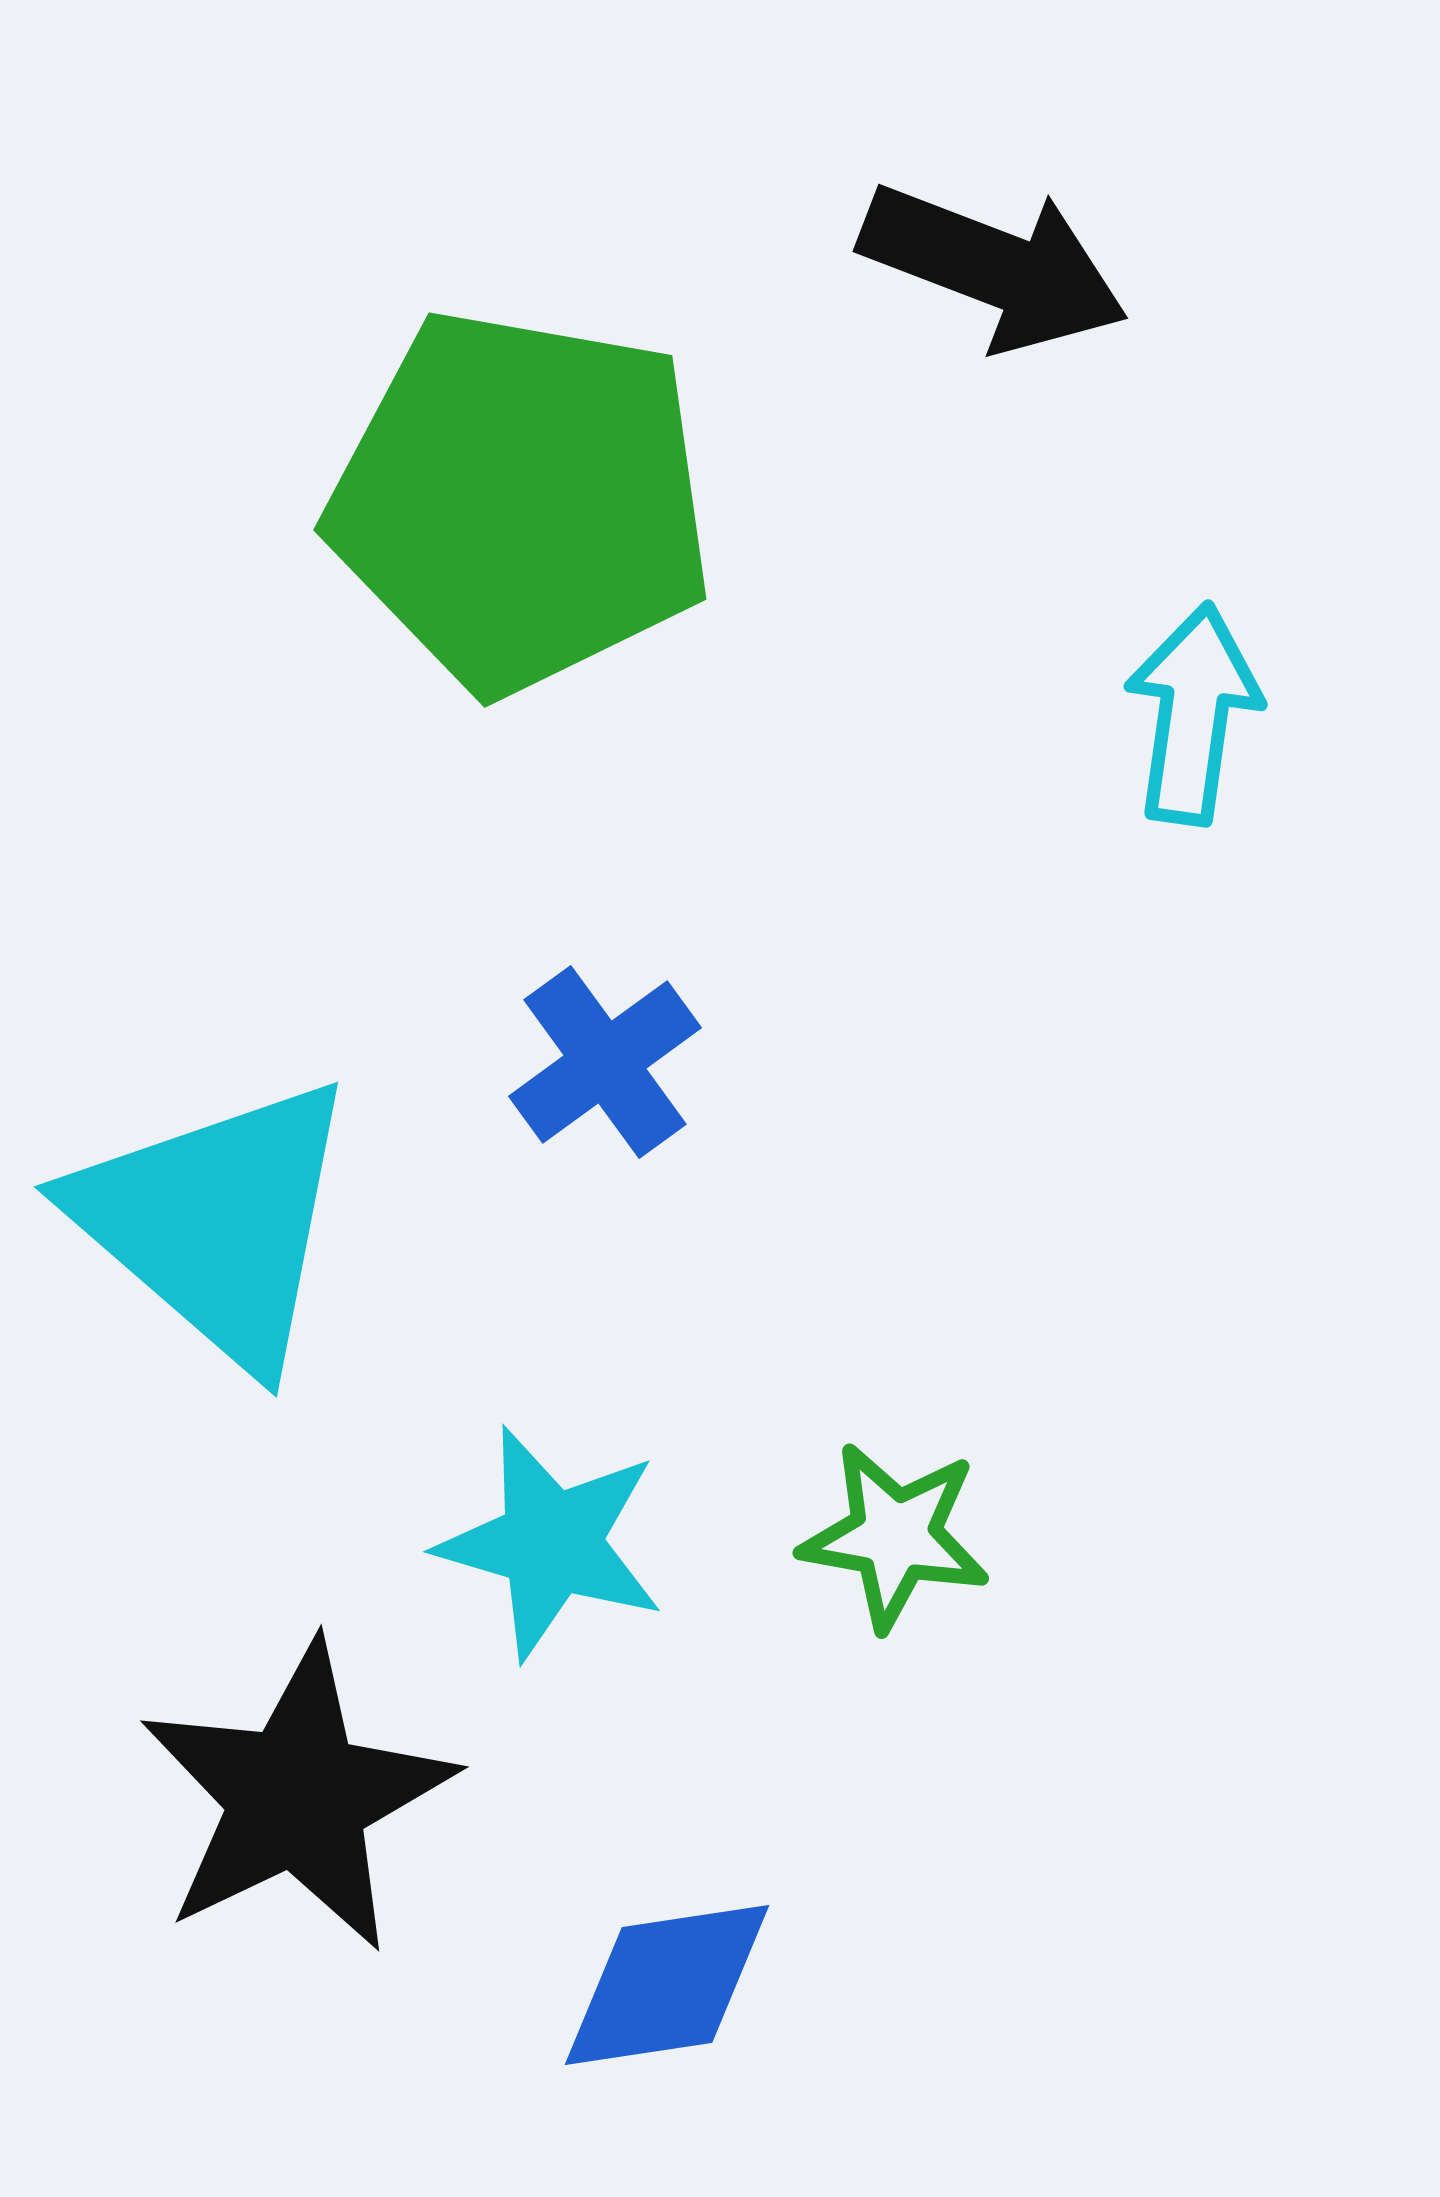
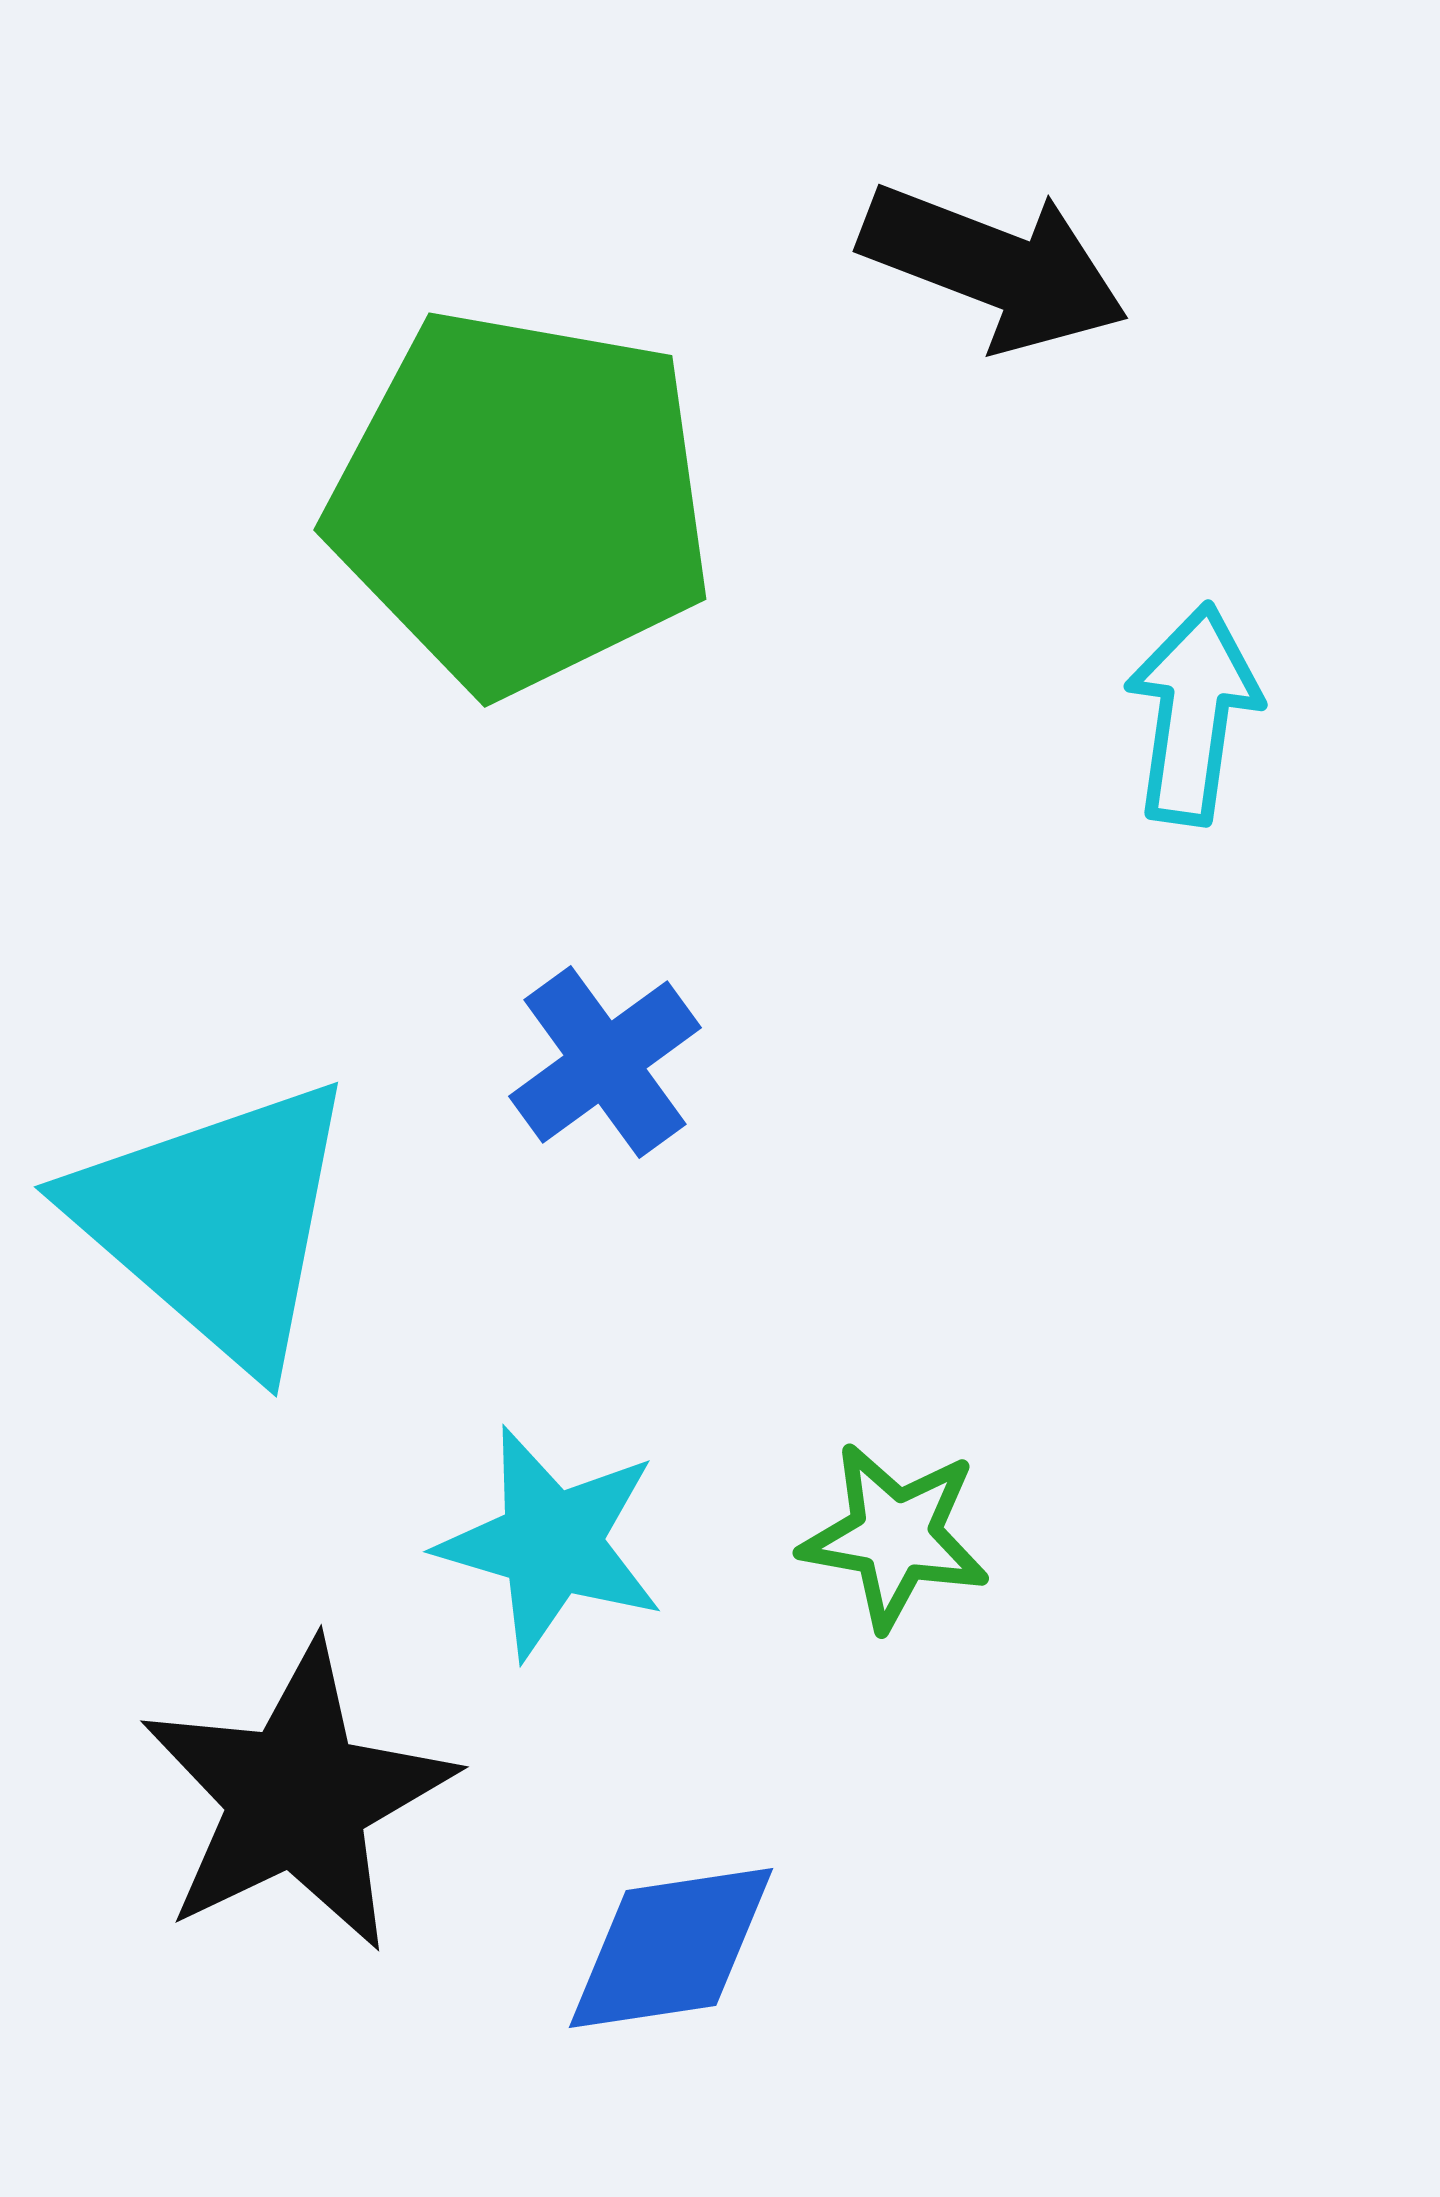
blue diamond: moved 4 px right, 37 px up
